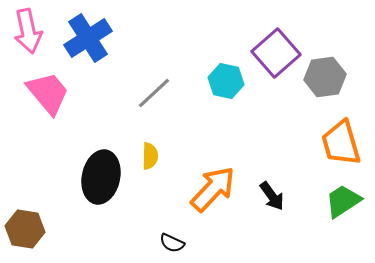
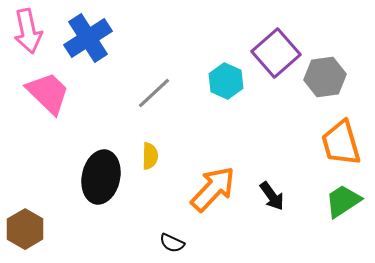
cyan hexagon: rotated 12 degrees clockwise
pink trapezoid: rotated 6 degrees counterclockwise
brown hexagon: rotated 21 degrees clockwise
